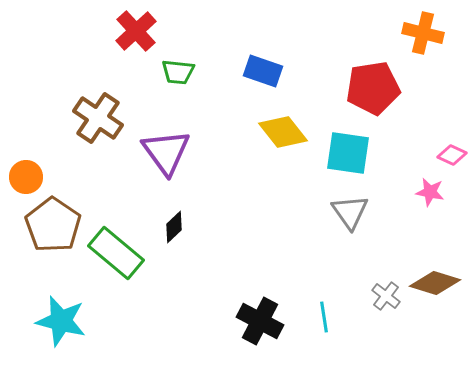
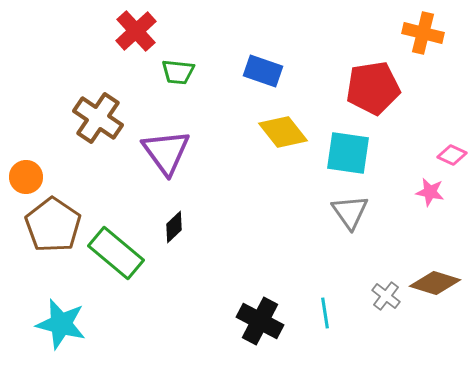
cyan line: moved 1 px right, 4 px up
cyan star: moved 3 px down
